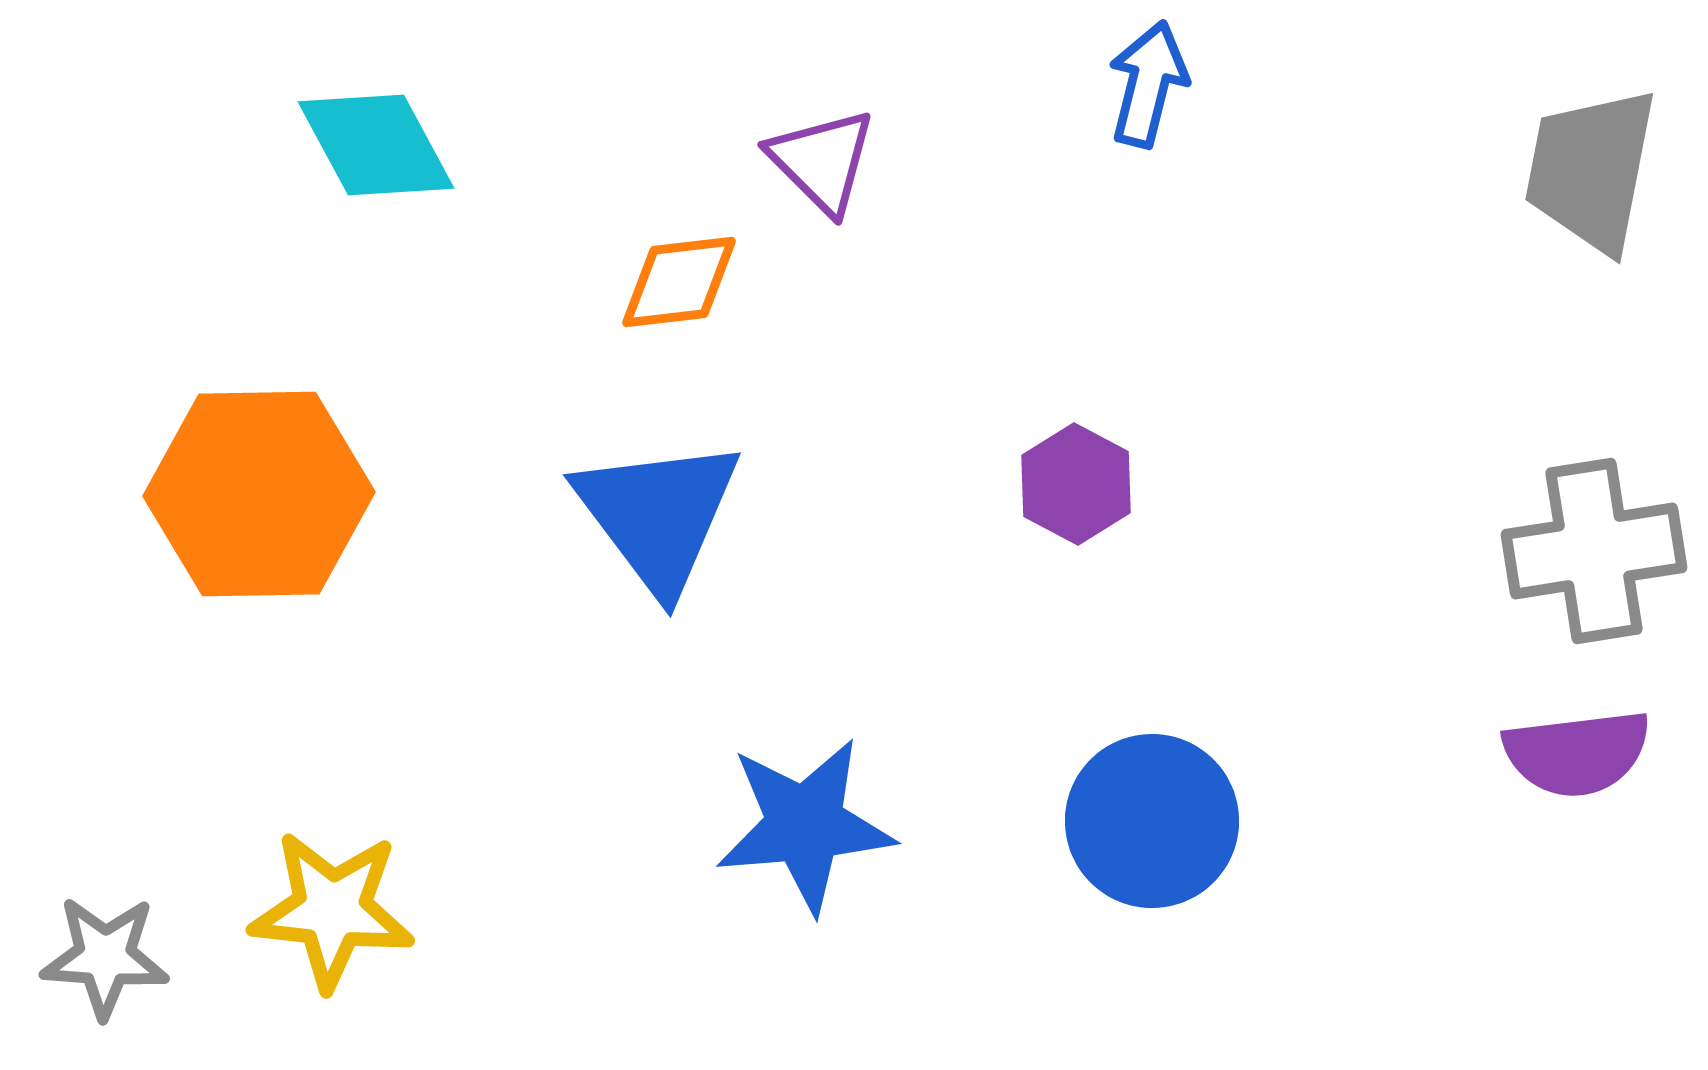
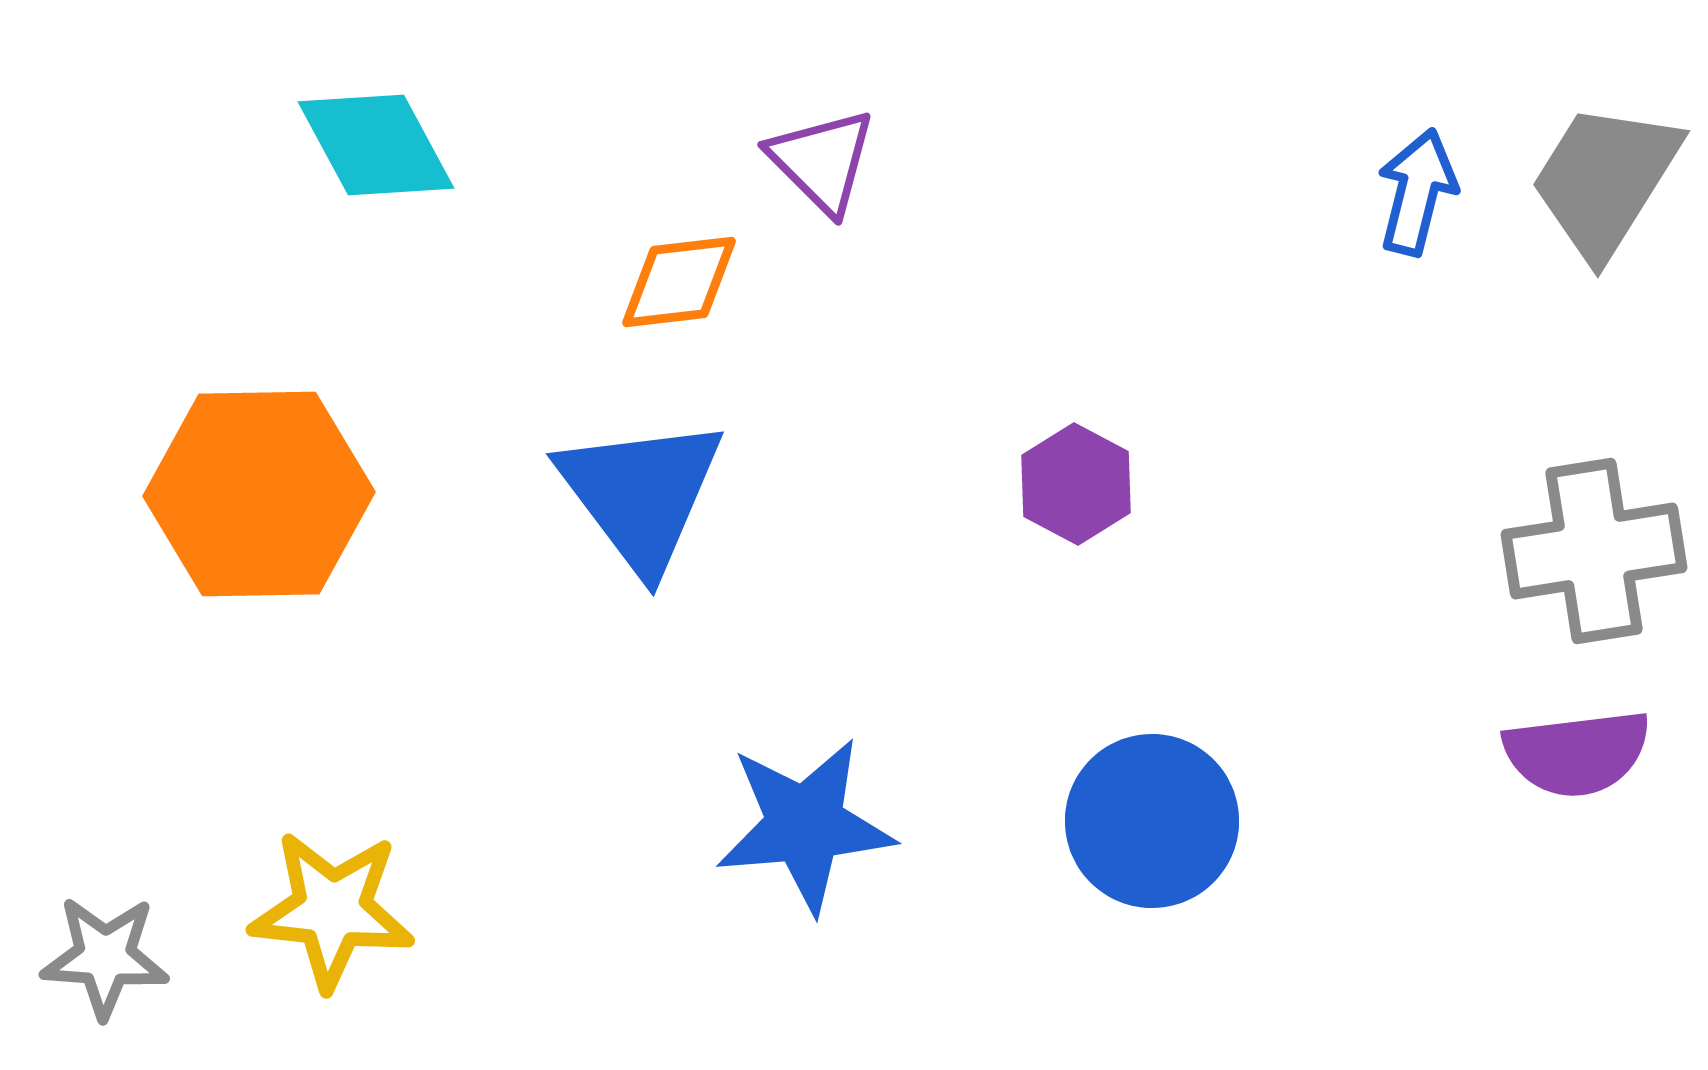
blue arrow: moved 269 px right, 108 px down
gray trapezoid: moved 14 px right, 10 px down; rotated 21 degrees clockwise
blue triangle: moved 17 px left, 21 px up
